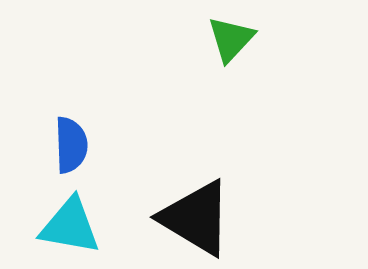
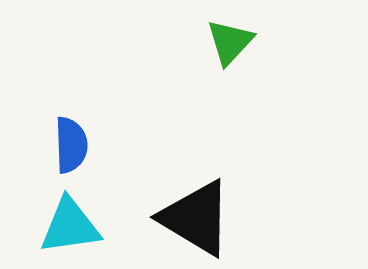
green triangle: moved 1 px left, 3 px down
cyan triangle: rotated 18 degrees counterclockwise
